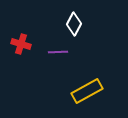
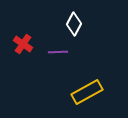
red cross: moved 2 px right; rotated 18 degrees clockwise
yellow rectangle: moved 1 px down
